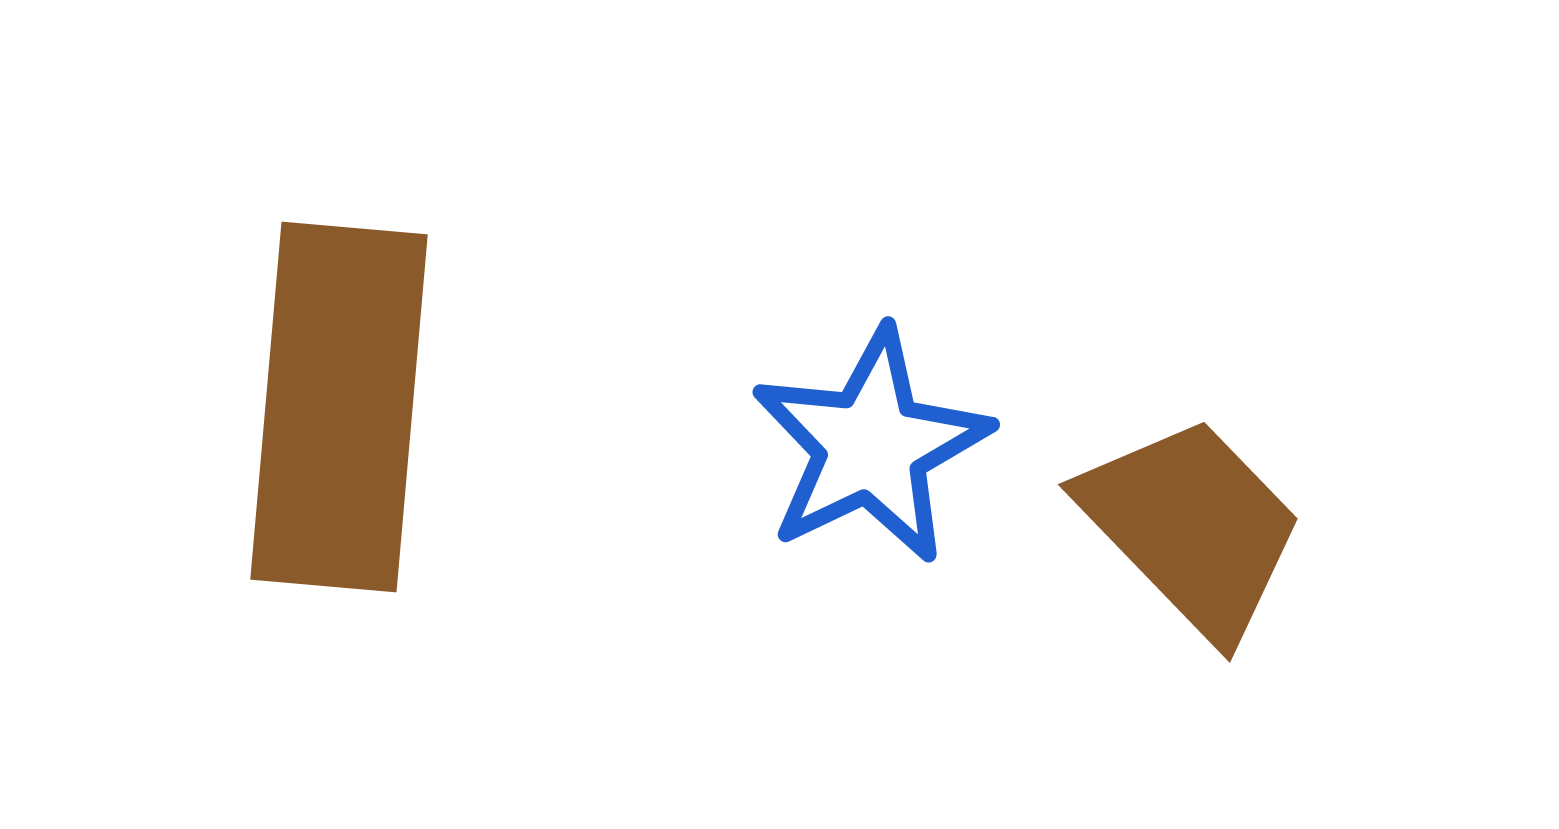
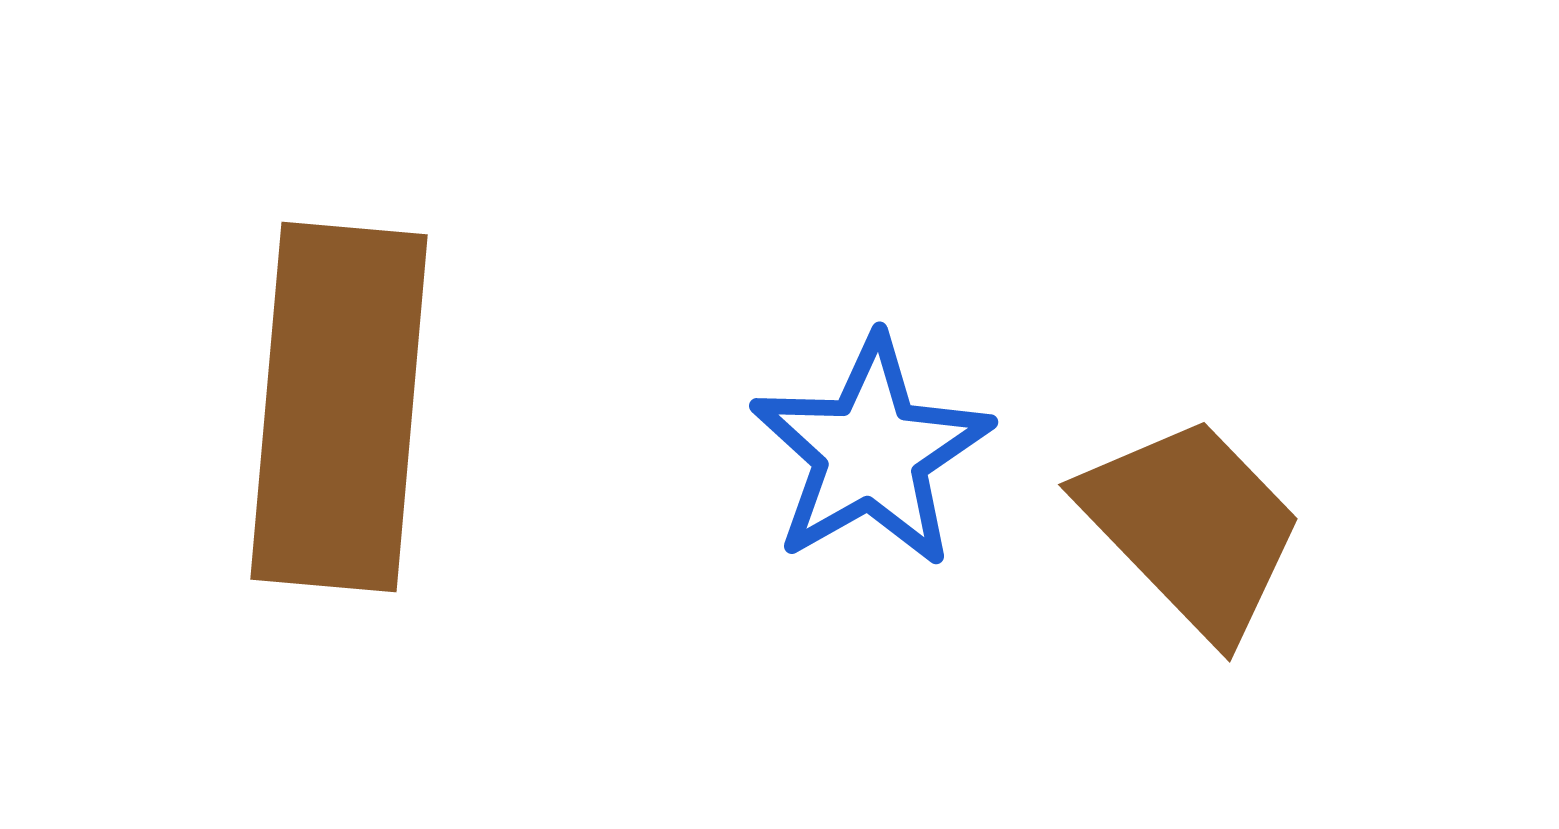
blue star: moved 6 px down; rotated 4 degrees counterclockwise
